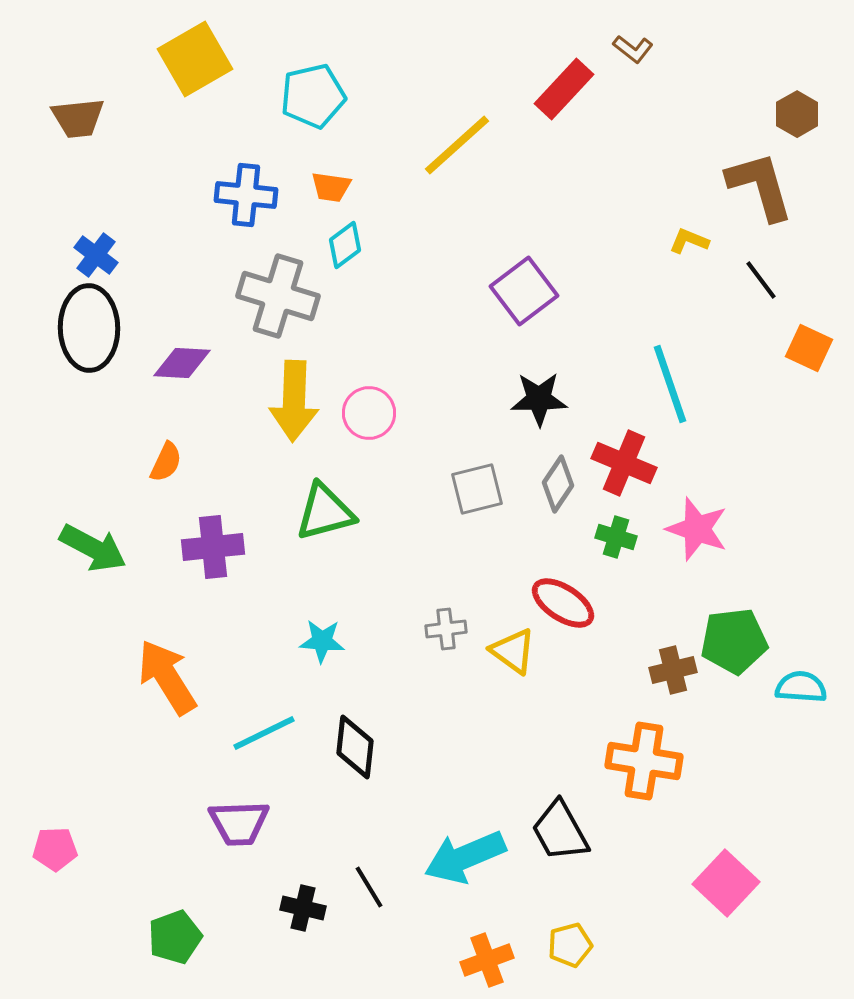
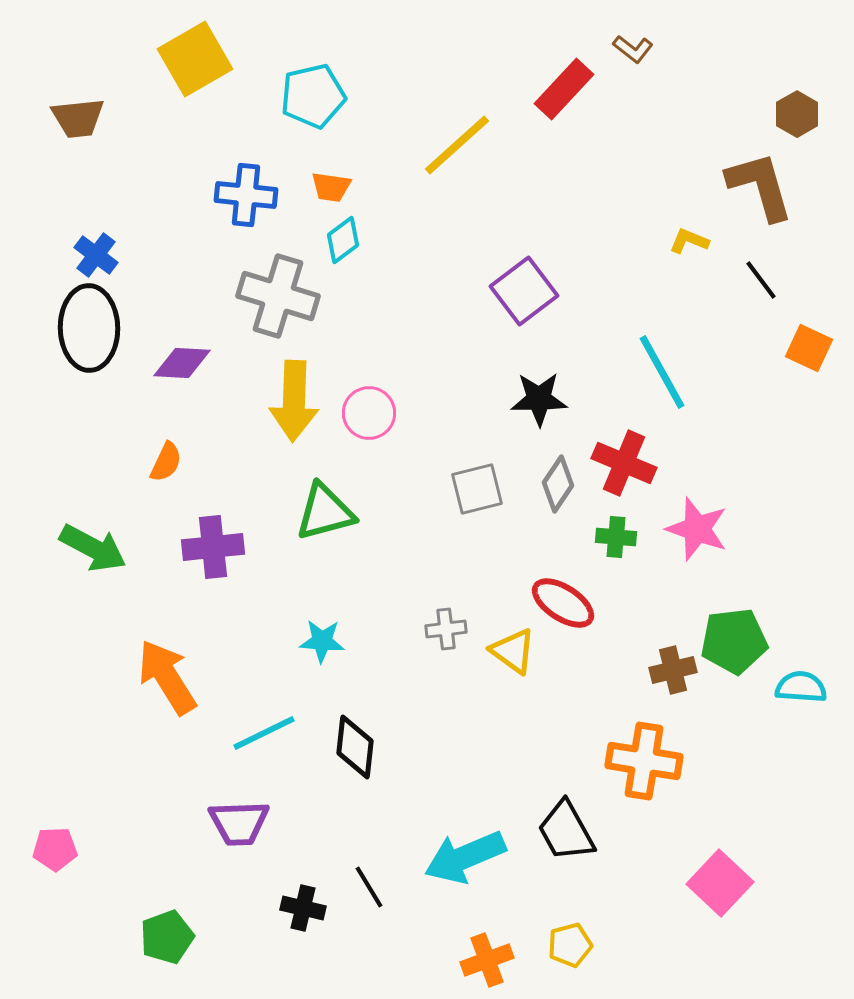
cyan diamond at (345, 245): moved 2 px left, 5 px up
cyan line at (670, 384): moved 8 px left, 12 px up; rotated 10 degrees counterclockwise
green cross at (616, 537): rotated 12 degrees counterclockwise
black trapezoid at (560, 831): moved 6 px right
pink square at (726, 883): moved 6 px left
green pentagon at (175, 937): moved 8 px left
